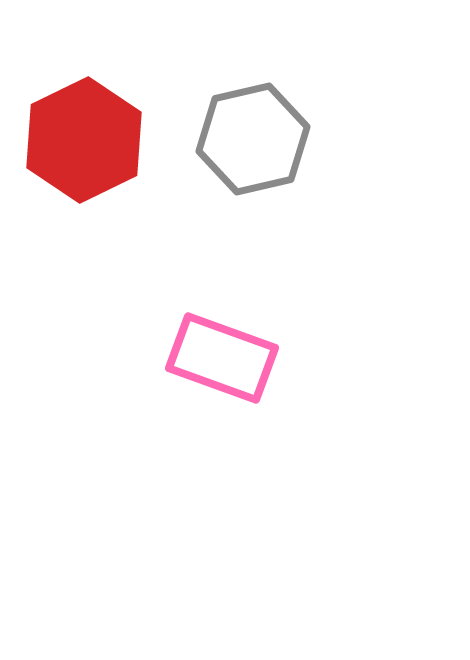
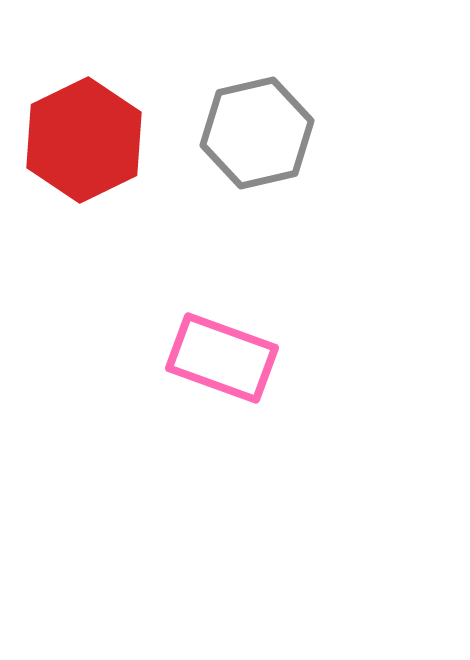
gray hexagon: moved 4 px right, 6 px up
